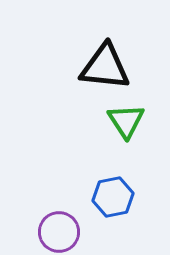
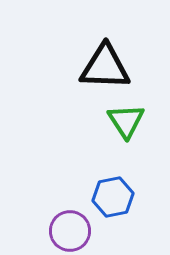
black triangle: rotated 4 degrees counterclockwise
purple circle: moved 11 px right, 1 px up
